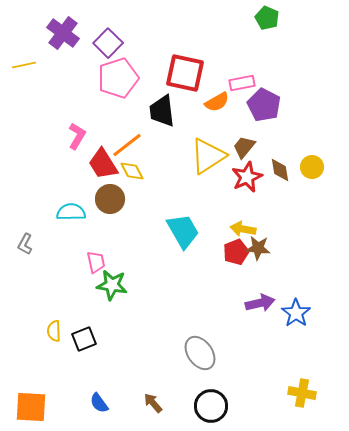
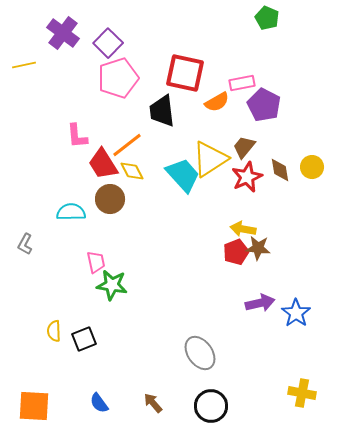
pink L-shape: rotated 144 degrees clockwise
yellow triangle: moved 2 px right, 3 px down
cyan trapezoid: moved 56 px up; rotated 12 degrees counterclockwise
orange square: moved 3 px right, 1 px up
